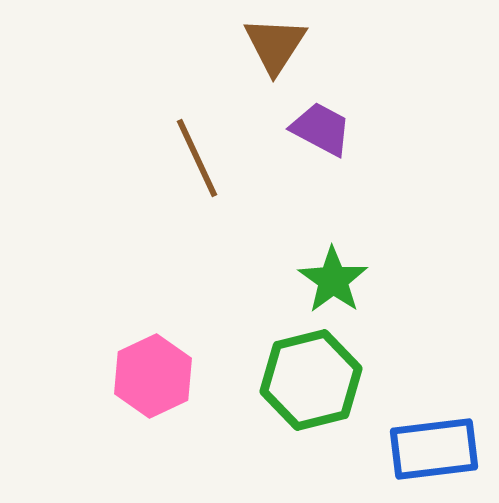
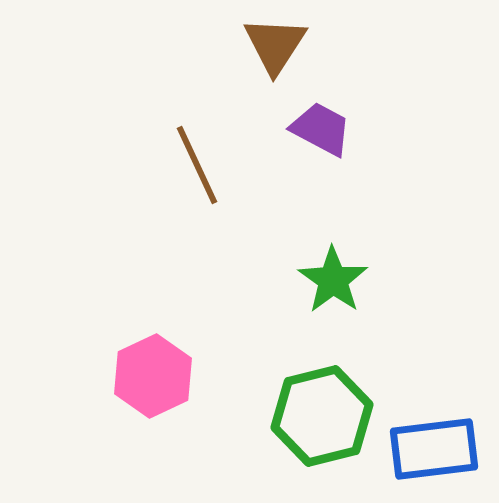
brown line: moved 7 px down
green hexagon: moved 11 px right, 36 px down
